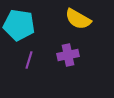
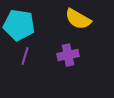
purple line: moved 4 px left, 4 px up
